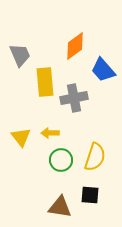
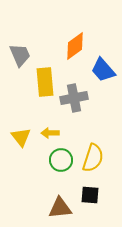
yellow semicircle: moved 2 px left, 1 px down
brown triangle: moved 1 px down; rotated 15 degrees counterclockwise
